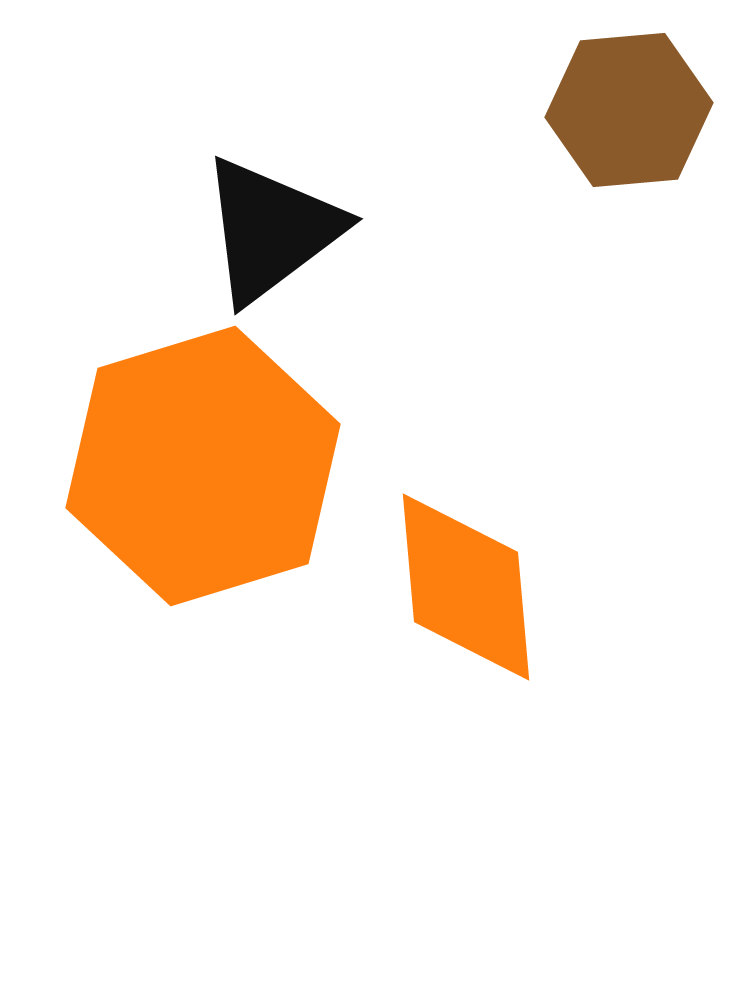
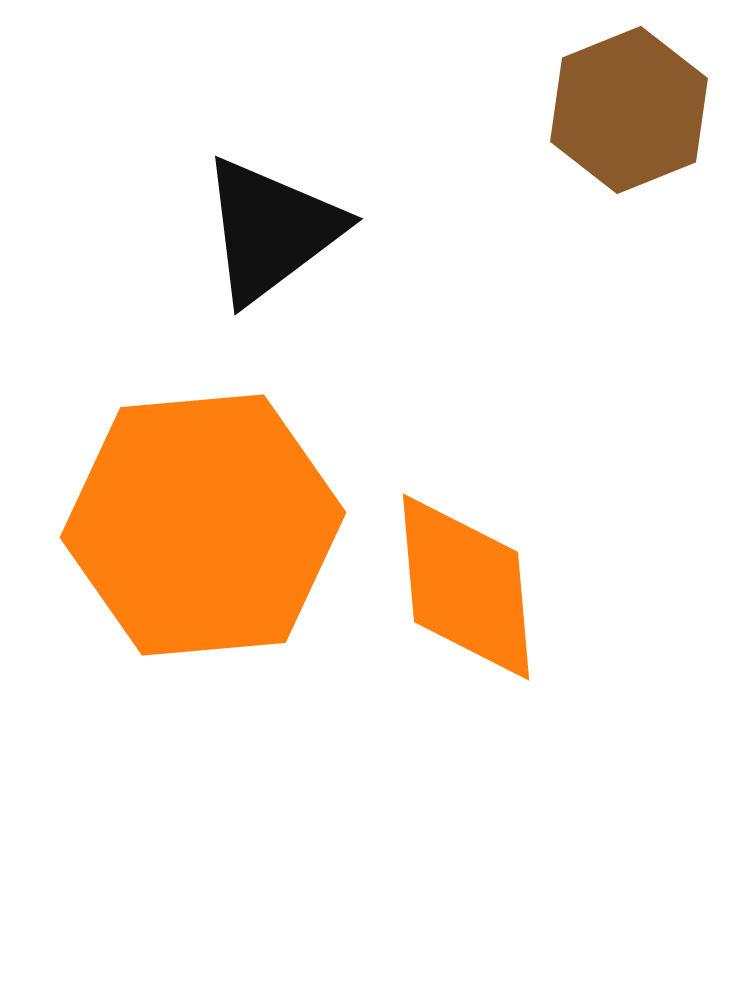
brown hexagon: rotated 17 degrees counterclockwise
orange hexagon: moved 59 px down; rotated 12 degrees clockwise
